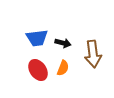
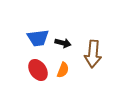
blue trapezoid: moved 1 px right
brown arrow: rotated 12 degrees clockwise
orange semicircle: moved 2 px down
